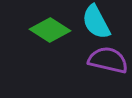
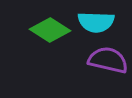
cyan semicircle: rotated 60 degrees counterclockwise
